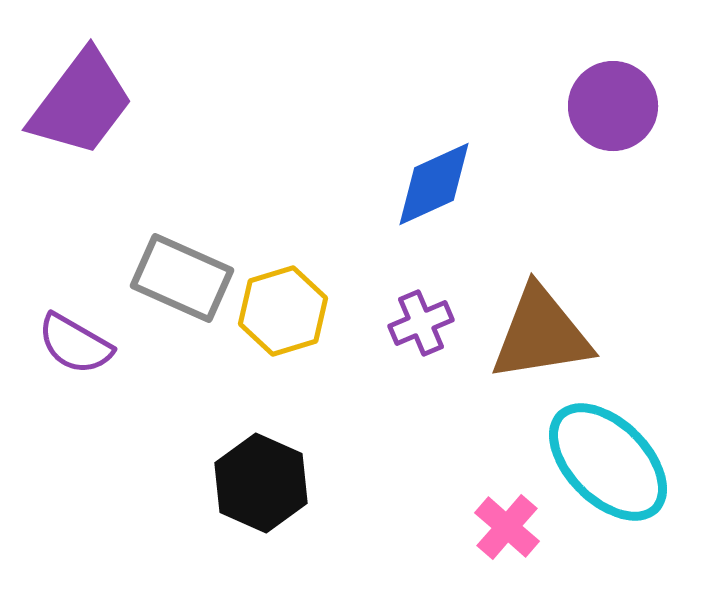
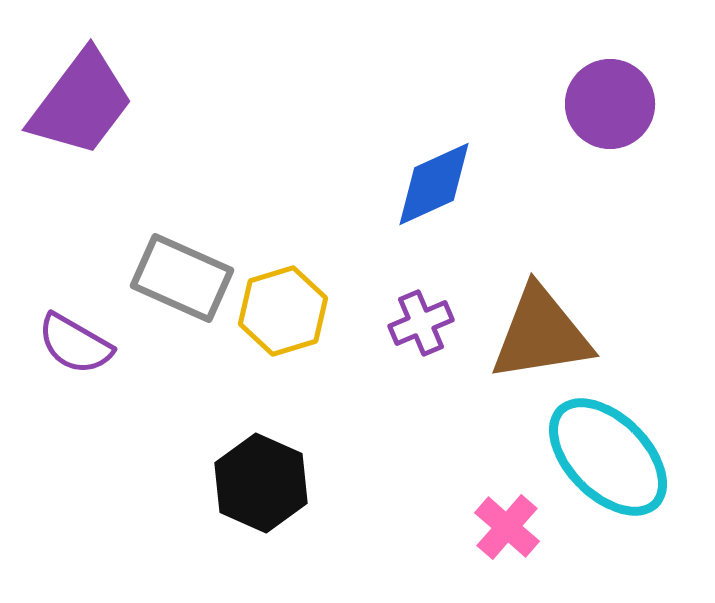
purple circle: moved 3 px left, 2 px up
cyan ellipse: moved 5 px up
